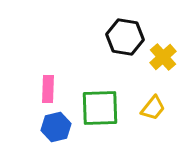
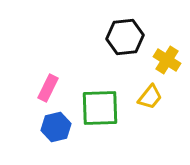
black hexagon: rotated 15 degrees counterclockwise
yellow cross: moved 4 px right, 3 px down; rotated 16 degrees counterclockwise
pink rectangle: moved 1 px up; rotated 24 degrees clockwise
yellow trapezoid: moved 3 px left, 11 px up
